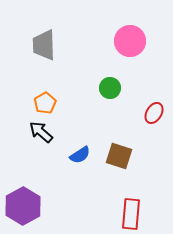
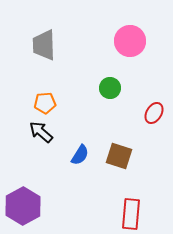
orange pentagon: rotated 25 degrees clockwise
blue semicircle: rotated 25 degrees counterclockwise
